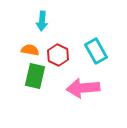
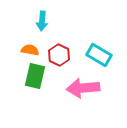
cyan rectangle: moved 3 px right, 4 px down; rotated 30 degrees counterclockwise
red hexagon: moved 1 px right
